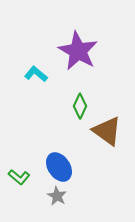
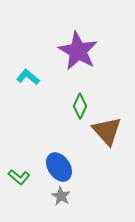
cyan L-shape: moved 8 px left, 3 px down
brown triangle: rotated 12 degrees clockwise
gray star: moved 4 px right
